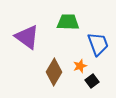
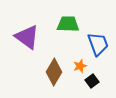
green trapezoid: moved 2 px down
